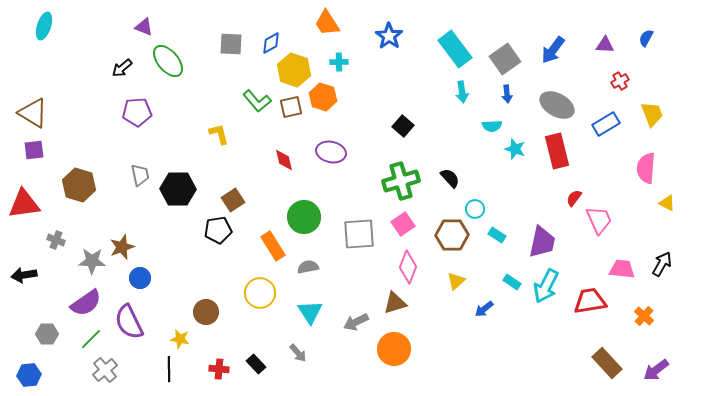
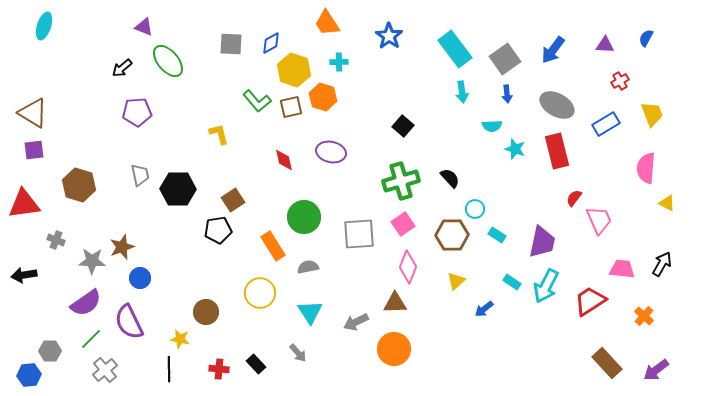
red trapezoid at (590, 301): rotated 24 degrees counterclockwise
brown triangle at (395, 303): rotated 15 degrees clockwise
gray hexagon at (47, 334): moved 3 px right, 17 px down
